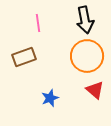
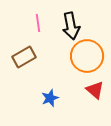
black arrow: moved 14 px left, 6 px down
brown rectangle: rotated 10 degrees counterclockwise
